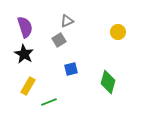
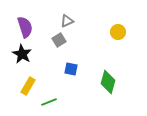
black star: moved 2 px left
blue square: rotated 24 degrees clockwise
